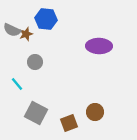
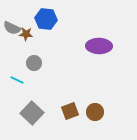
gray semicircle: moved 2 px up
brown star: rotated 24 degrees clockwise
gray circle: moved 1 px left, 1 px down
cyan line: moved 4 px up; rotated 24 degrees counterclockwise
gray square: moved 4 px left; rotated 15 degrees clockwise
brown square: moved 1 px right, 12 px up
